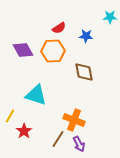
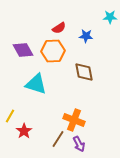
cyan triangle: moved 11 px up
